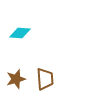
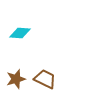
brown trapezoid: rotated 60 degrees counterclockwise
